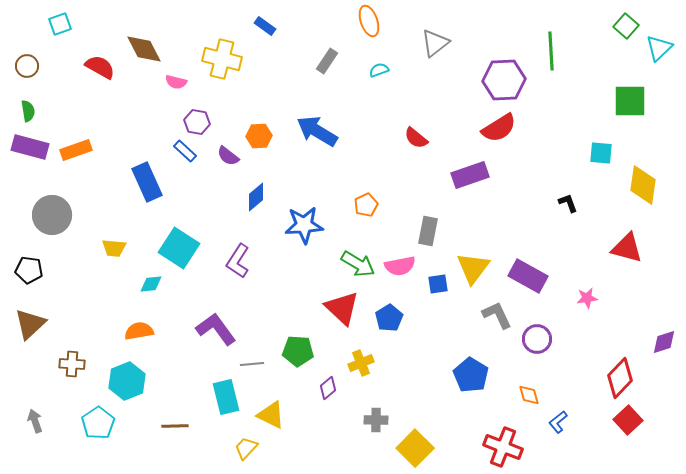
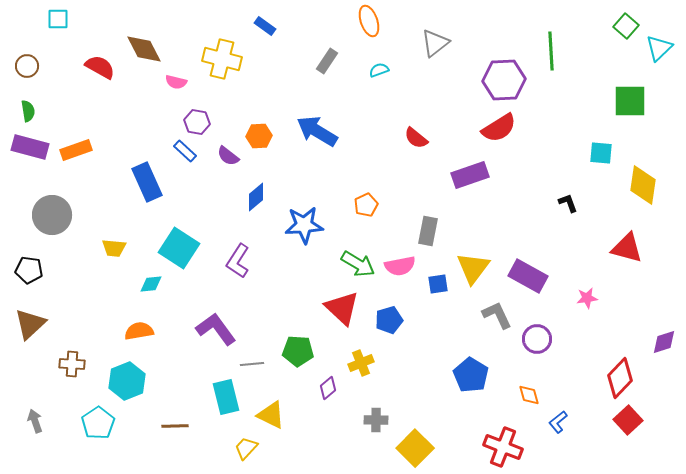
cyan square at (60, 24): moved 2 px left, 5 px up; rotated 20 degrees clockwise
blue pentagon at (389, 318): moved 2 px down; rotated 16 degrees clockwise
